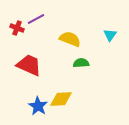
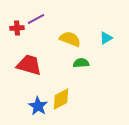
red cross: rotated 24 degrees counterclockwise
cyan triangle: moved 4 px left, 3 px down; rotated 24 degrees clockwise
red trapezoid: rotated 8 degrees counterclockwise
yellow diamond: rotated 25 degrees counterclockwise
